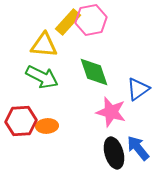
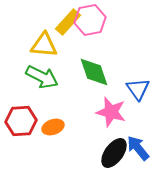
pink hexagon: moved 1 px left
blue triangle: rotated 30 degrees counterclockwise
orange ellipse: moved 6 px right, 1 px down; rotated 15 degrees counterclockwise
black ellipse: rotated 52 degrees clockwise
